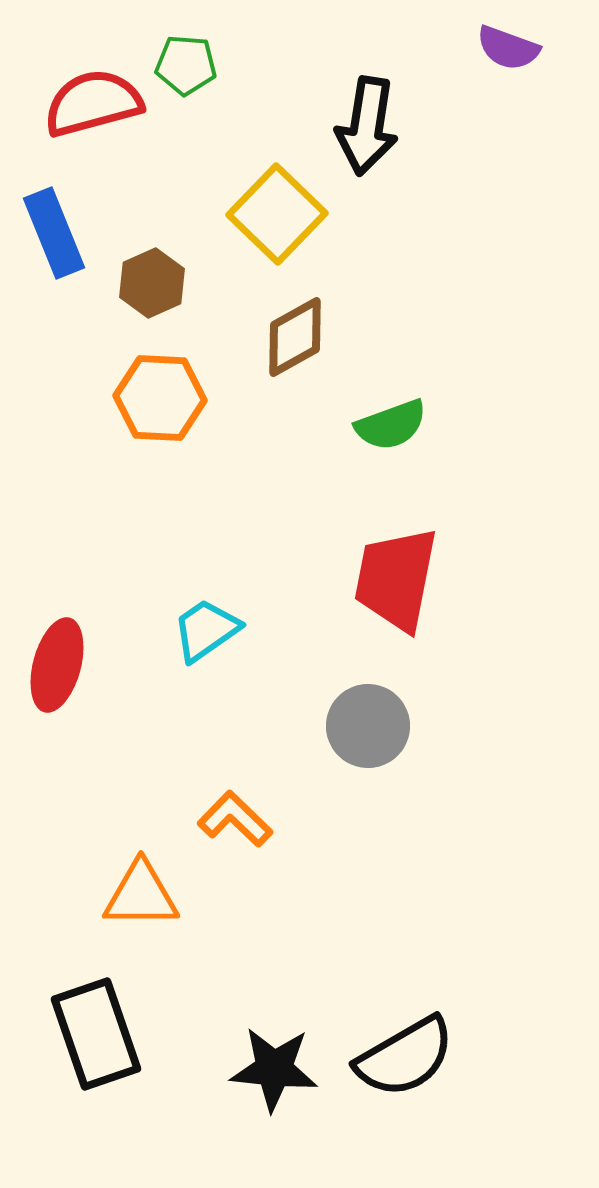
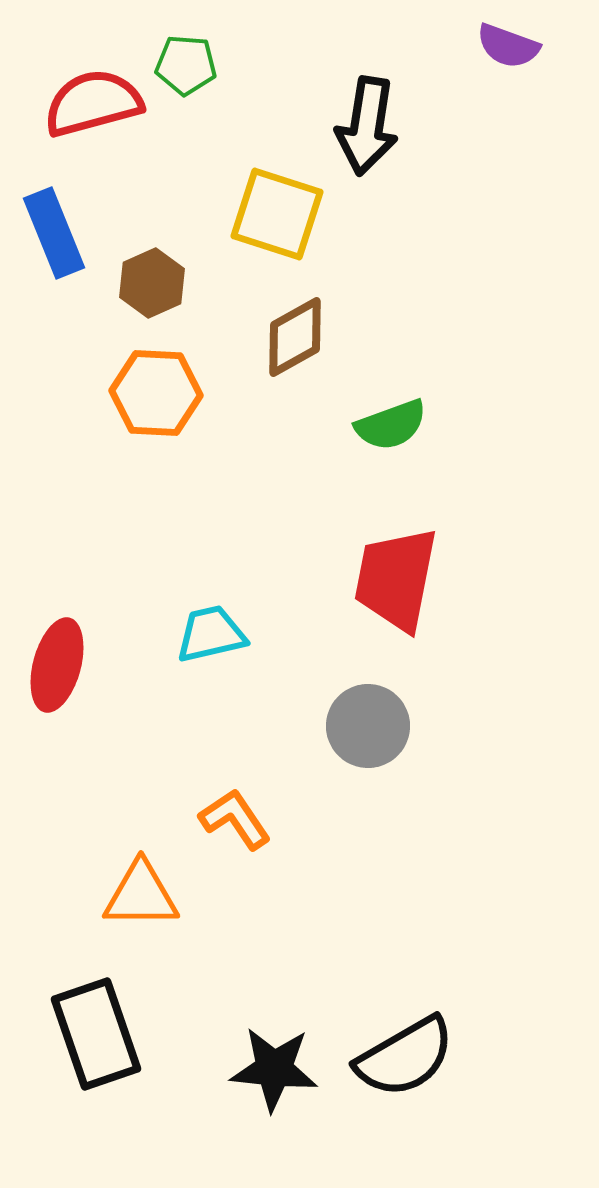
purple semicircle: moved 2 px up
yellow square: rotated 26 degrees counterclockwise
orange hexagon: moved 4 px left, 5 px up
cyan trapezoid: moved 5 px right, 4 px down; rotated 22 degrees clockwise
orange L-shape: rotated 12 degrees clockwise
